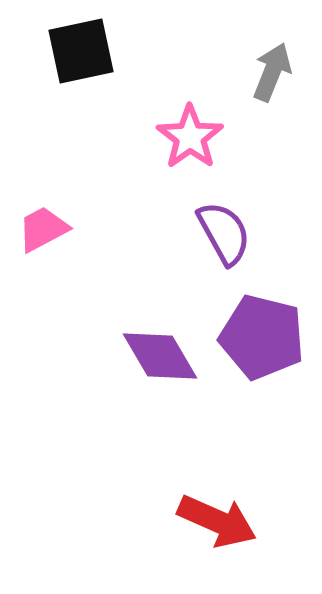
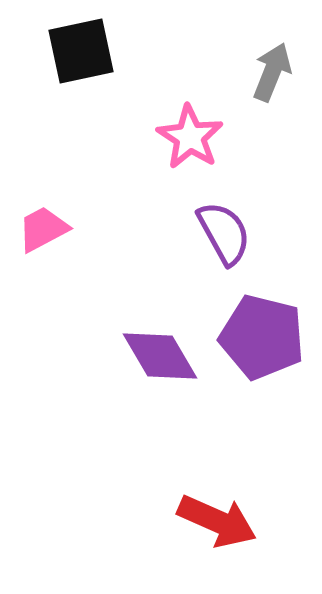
pink star: rotated 4 degrees counterclockwise
